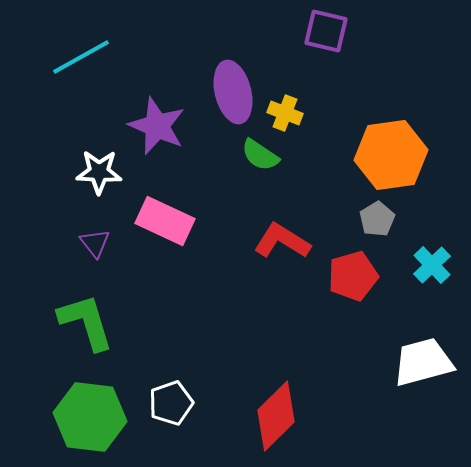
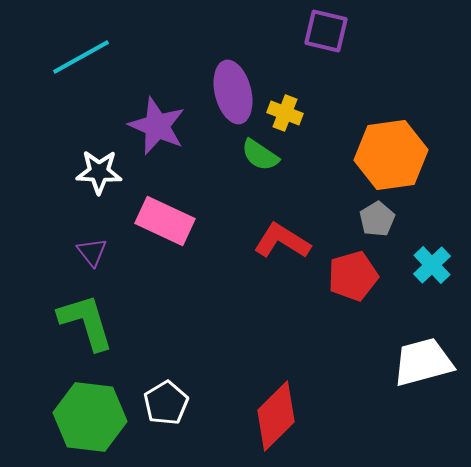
purple triangle: moved 3 px left, 9 px down
white pentagon: moved 5 px left; rotated 12 degrees counterclockwise
